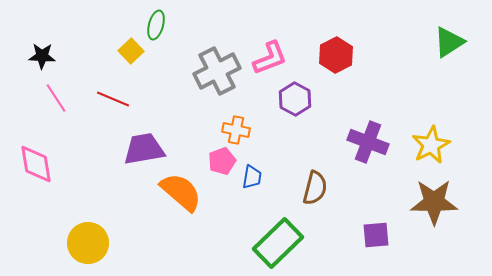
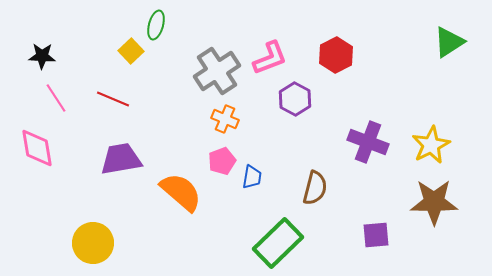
gray cross: rotated 6 degrees counterclockwise
orange cross: moved 11 px left, 11 px up; rotated 12 degrees clockwise
purple trapezoid: moved 23 px left, 10 px down
pink diamond: moved 1 px right, 16 px up
yellow circle: moved 5 px right
